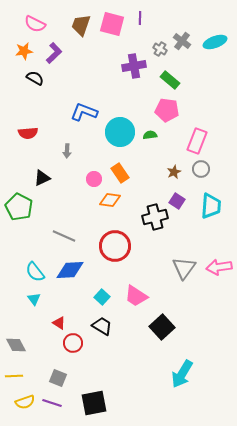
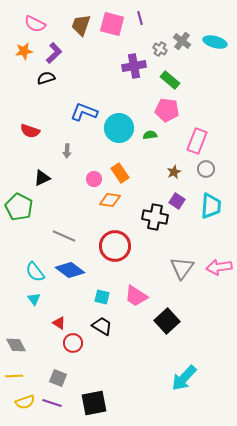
purple line at (140, 18): rotated 16 degrees counterclockwise
cyan ellipse at (215, 42): rotated 35 degrees clockwise
black semicircle at (35, 78): moved 11 px right; rotated 48 degrees counterclockwise
cyan circle at (120, 132): moved 1 px left, 4 px up
red semicircle at (28, 133): moved 2 px right, 2 px up; rotated 24 degrees clockwise
gray circle at (201, 169): moved 5 px right
black cross at (155, 217): rotated 25 degrees clockwise
gray triangle at (184, 268): moved 2 px left
blue diamond at (70, 270): rotated 40 degrees clockwise
cyan square at (102, 297): rotated 28 degrees counterclockwise
black square at (162, 327): moved 5 px right, 6 px up
cyan arrow at (182, 374): moved 2 px right, 4 px down; rotated 12 degrees clockwise
